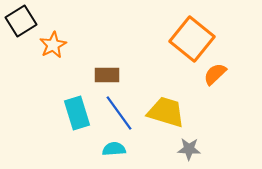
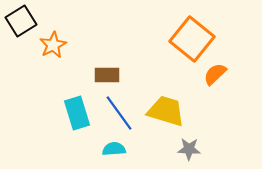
yellow trapezoid: moved 1 px up
